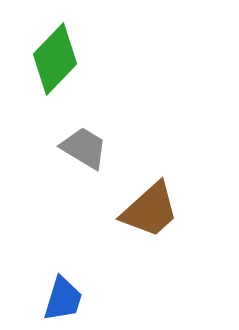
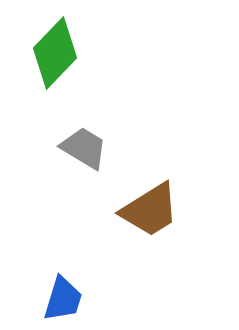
green diamond: moved 6 px up
brown trapezoid: rotated 10 degrees clockwise
